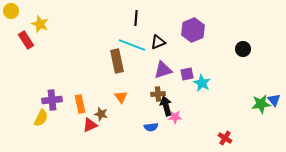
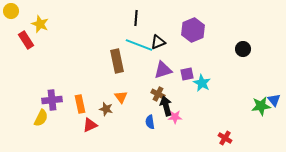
cyan line: moved 7 px right
brown cross: rotated 32 degrees clockwise
green star: moved 2 px down
brown star: moved 5 px right, 5 px up
blue semicircle: moved 1 px left, 5 px up; rotated 88 degrees clockwise
